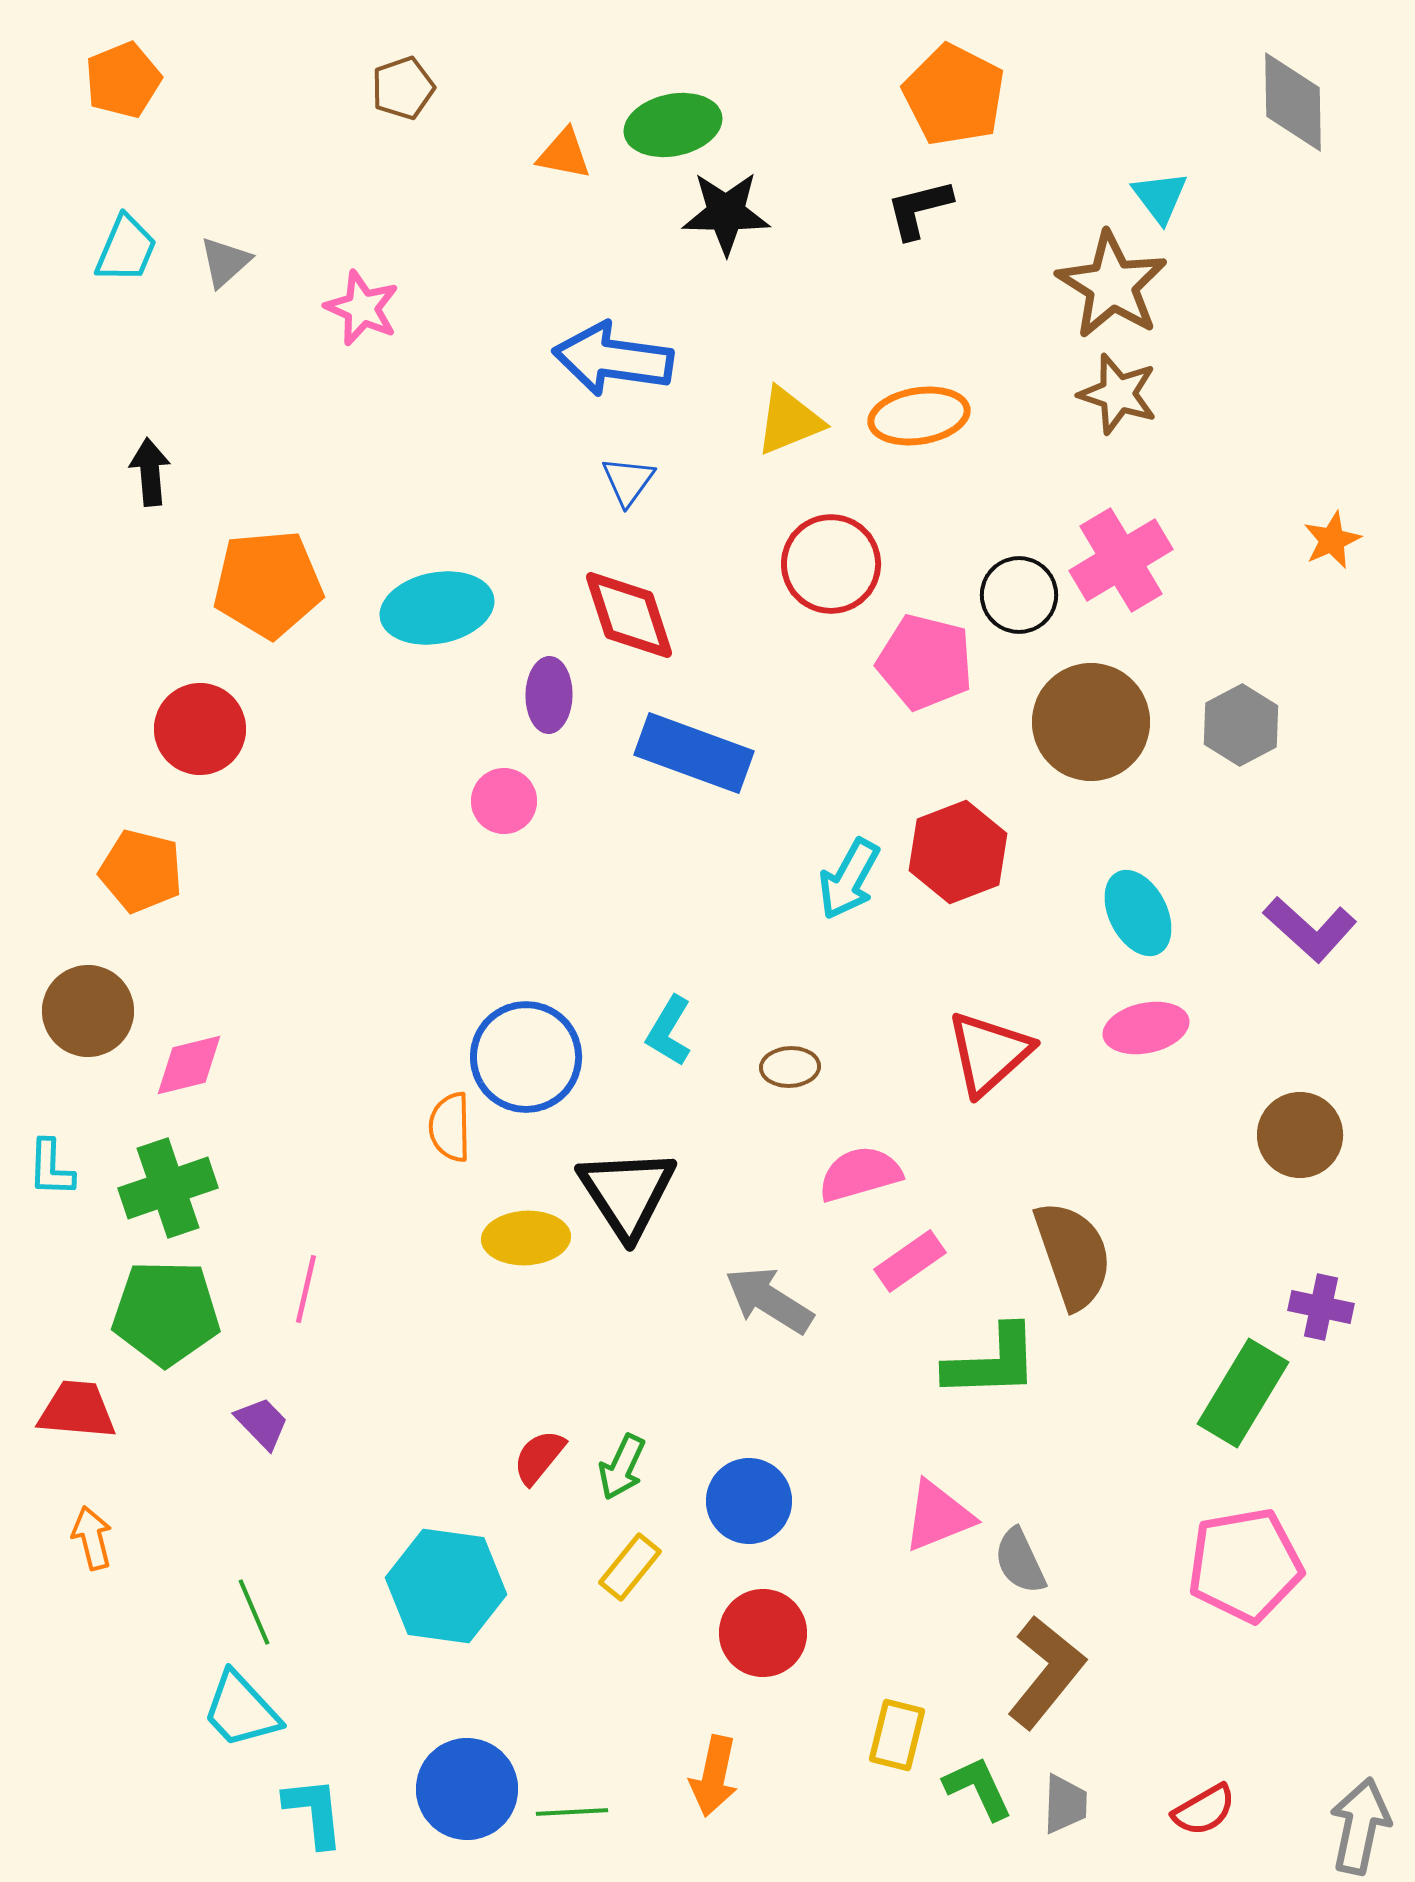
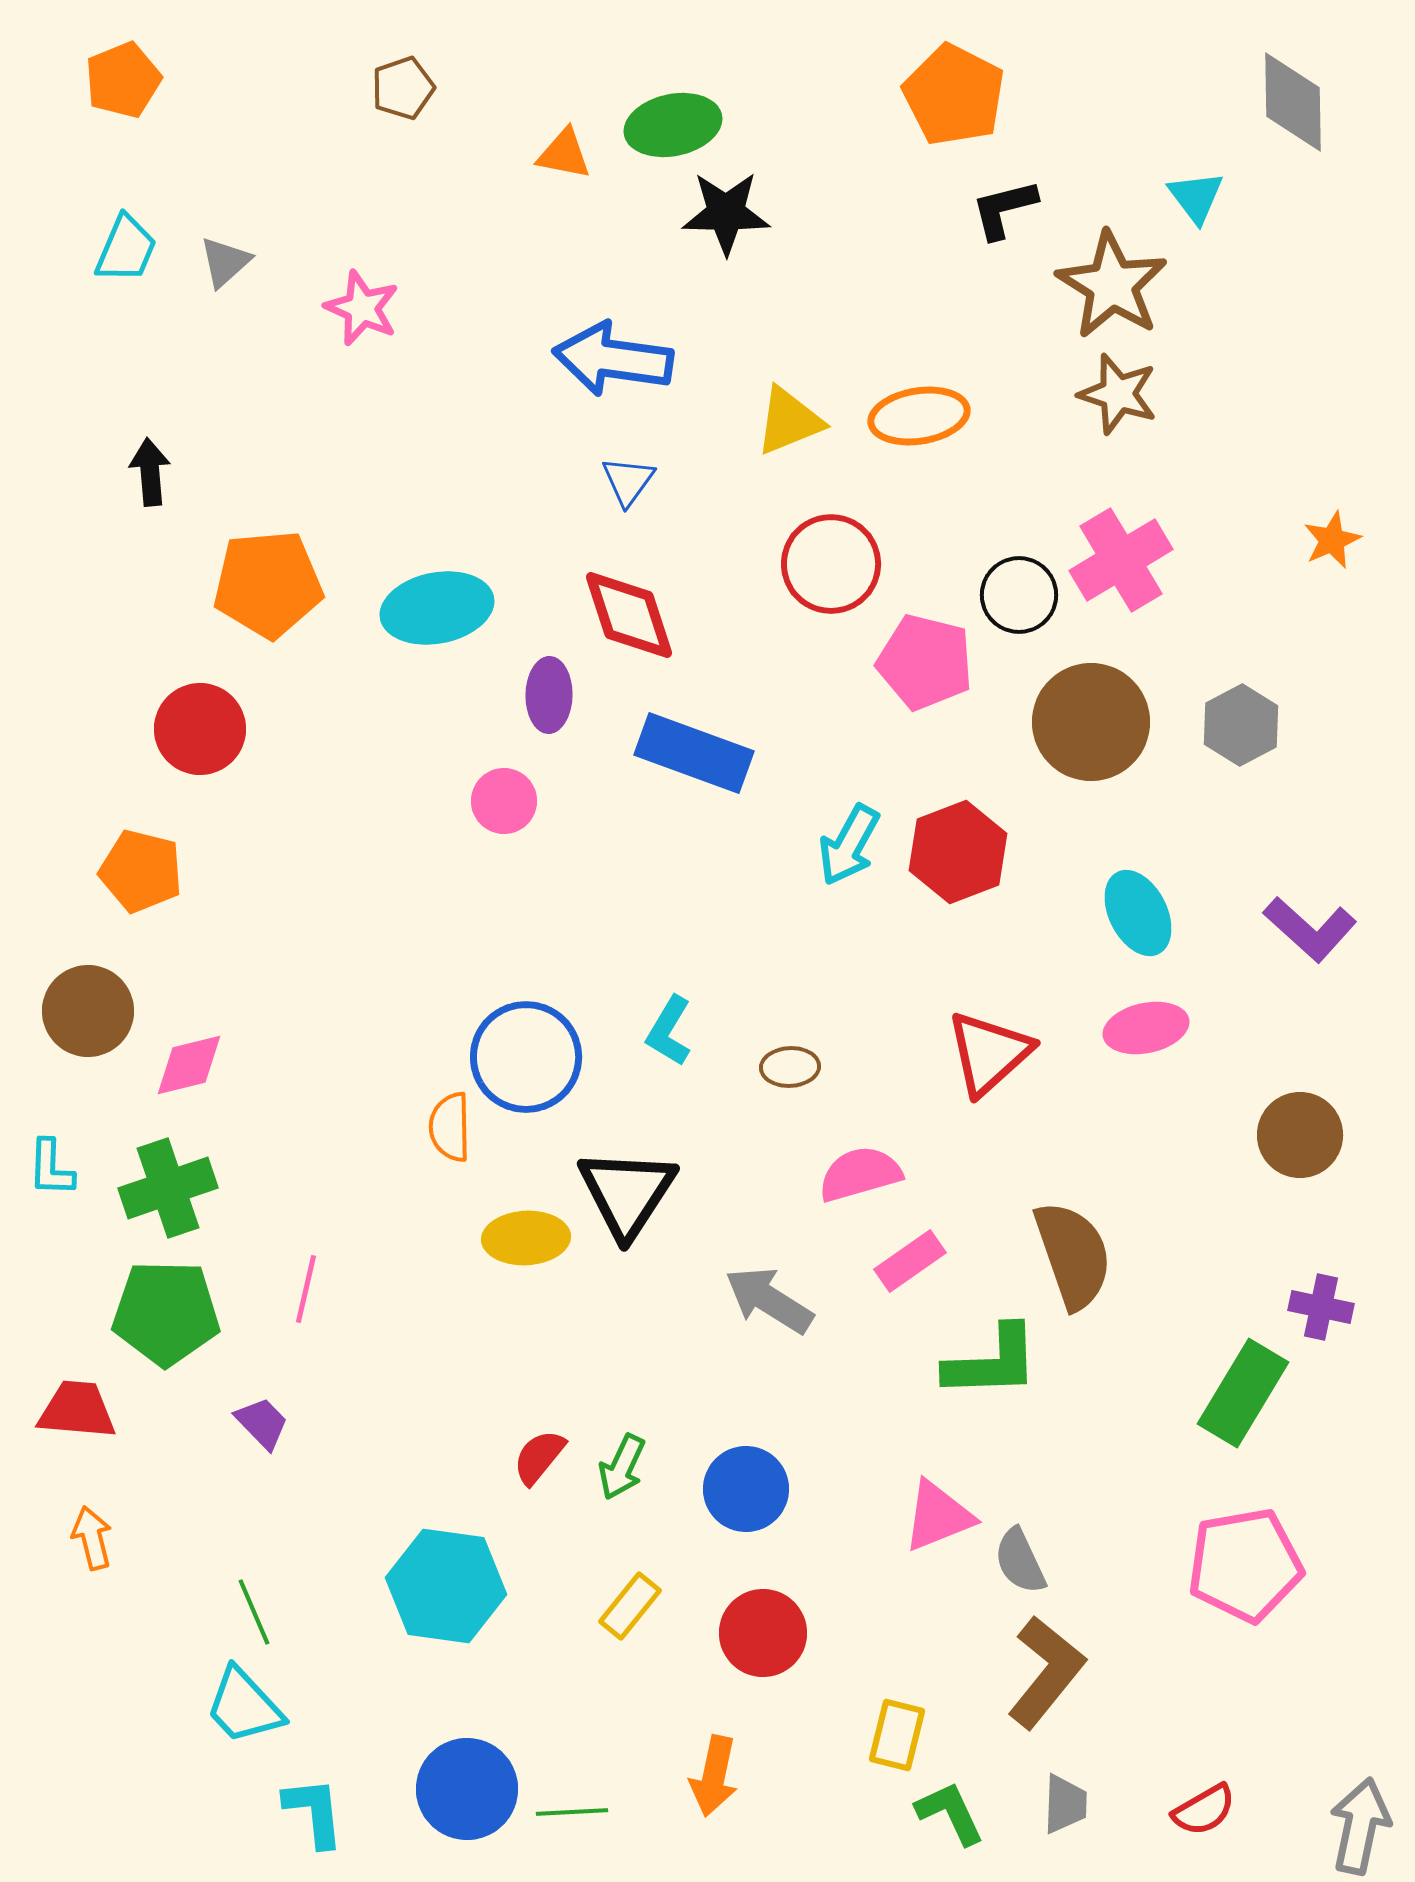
cyan triangle at (1160, 197): moved 36 px right
black L-shape at (919, 209): moved 85 px right
cyan arrow at (849, 879): moved 34 px up
black triangle at (627, 1193): rotated 6 degrees clockwise
blue circle at (749, 1501): moved 3 px left, 12 px up
yellow rectangle at (630, 1567): moved 39 px down
cyan trapezoid at (241, 1710): moved 3 px right, 4 px up
green L-shape at (978, 1788): moved 28 px left, 25 px down
